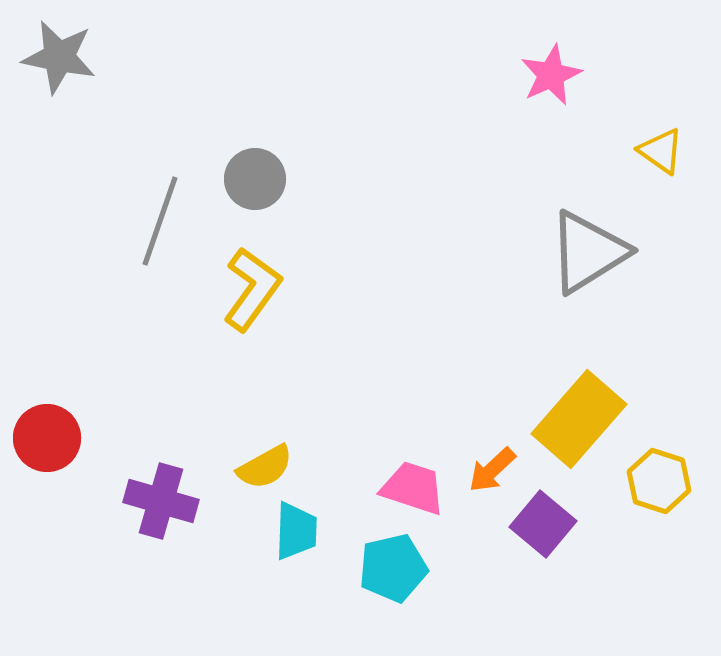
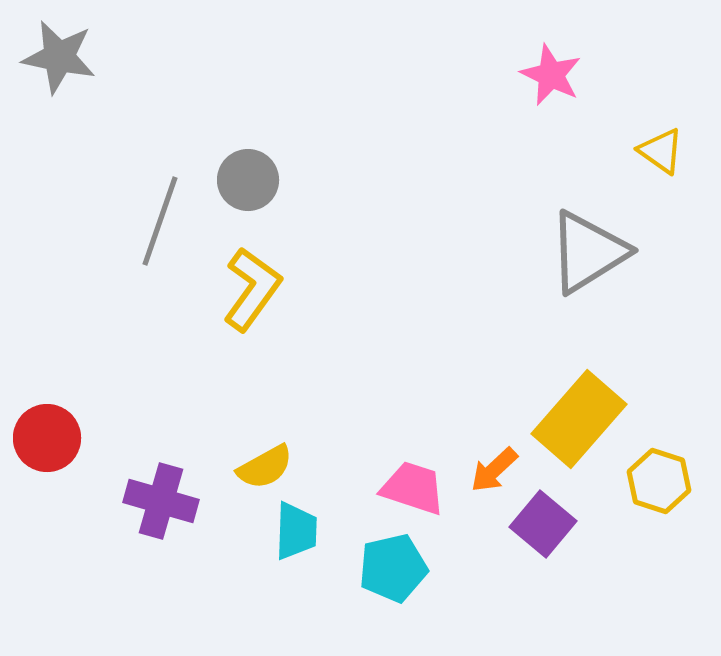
pink star: rotated 22 degrees counterclockwise
gray circle: moved 7 px left, 1 px down
orange arrow: moved 2 px right
